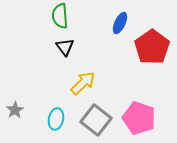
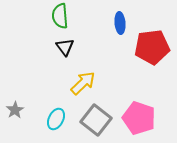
blue ellipse: rotated 30 degrees counterclockwise
red pentagon: rotated 28 degrees clockwise
cyan ellipse: rotated 15 degrees clockwise
